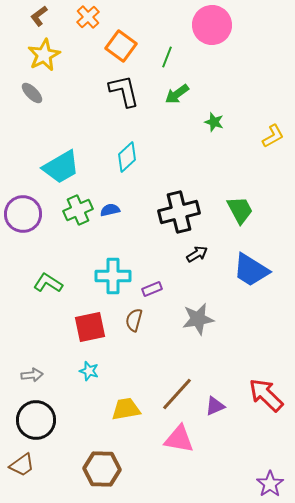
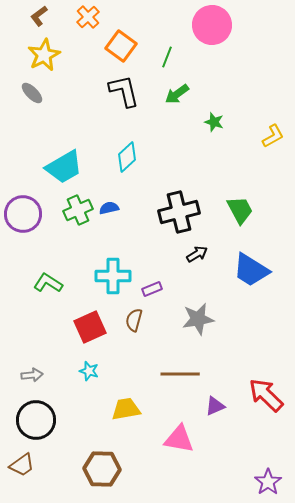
cyan trapezoid: moved 3 px right
blue semicircle: moved 1 px left, 2 px up
red square: rotated 12 degrees counterclockwise
brown line: moved 3 px right, 20 px up; rotated 48 degrees clockwise
purple star: moved 2 px left, 2 px up
